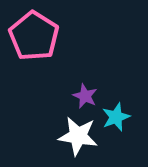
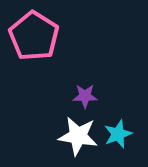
purple star: rotated 25 degrees counterclockwise
cyan star: moved 2 px right, 17 px down
